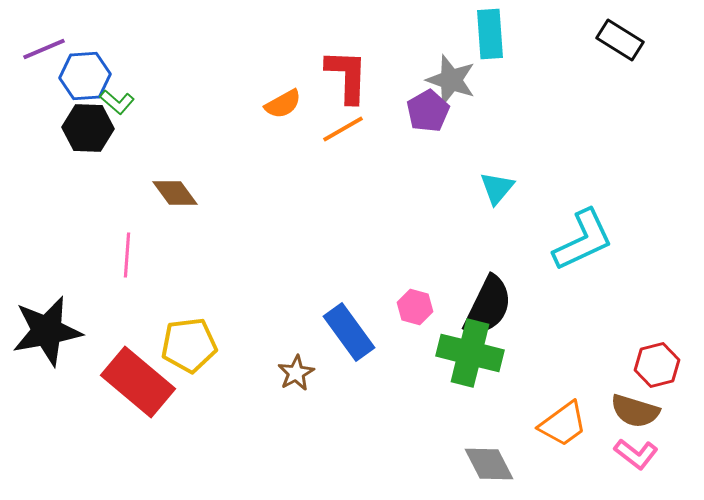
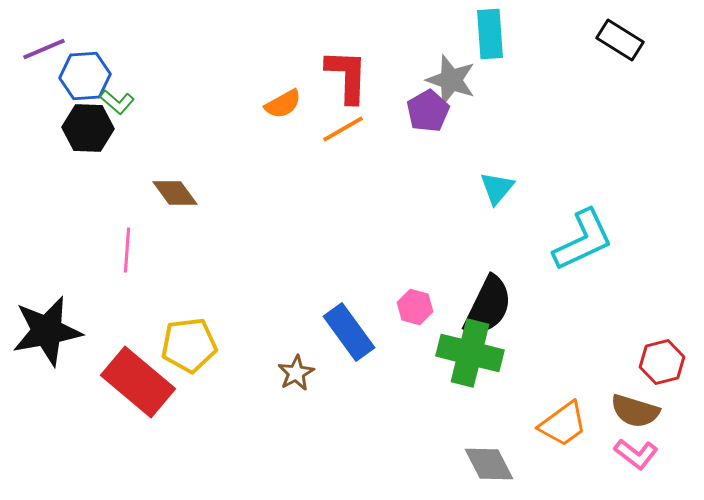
pink line: moved 5 px up
red hexagon: moved 5 px right, 3 px up
